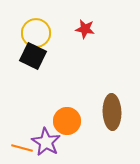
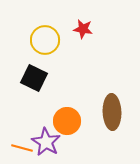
red star: moved 2 px left
yellow circle: moved 9 px right, 7 px down
black square: moved 1 px right, 22 px down
